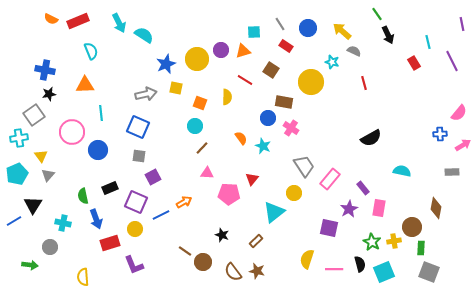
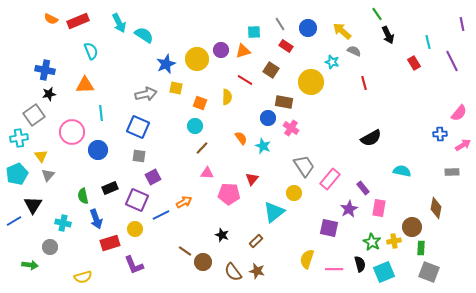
purple square at (136, 202): moved 1 px right, 2 px up
yellow semicircle at (83, 277): rotated 102 degrees counterclockwise
